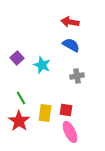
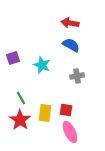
red arrow: moved 1 px down
purple square: moved 4 px left; rotated 24 degrees clockwise
red star: moved 1 px right, 1 px up
